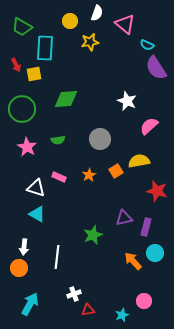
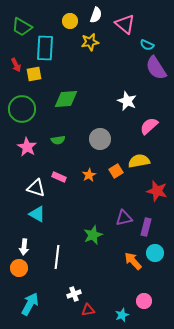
white semicircle: moved 1 px left, 2 px down
